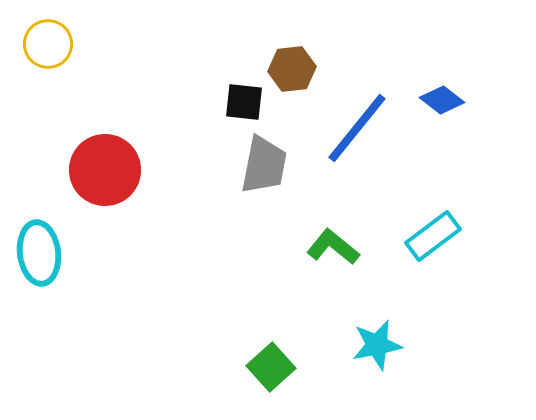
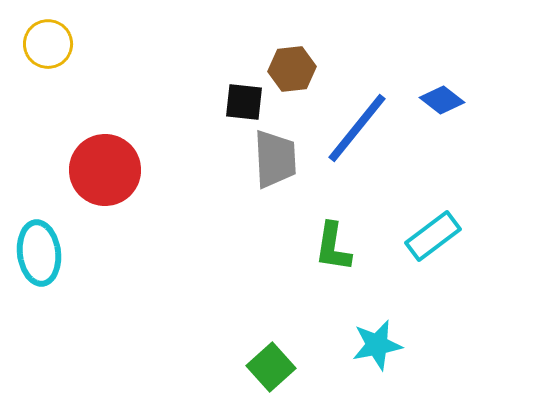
gray trapezoid: moved 11 px right, 6 px up; rotated 14 degrees counterclockwise
green L-shape: rotated 120 degrees counterclockwise
